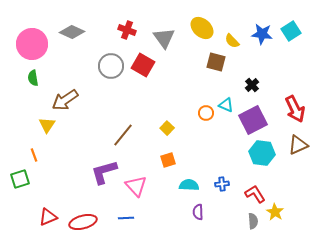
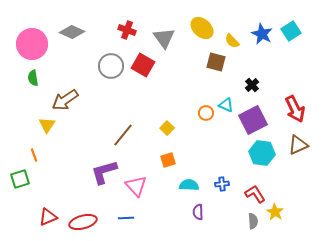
blue star: rotated 20 degrees clockwise
